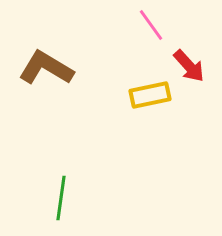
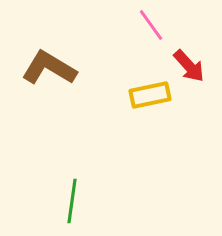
brown L-shape: moved 3 px right
green line: moved 11 px right, 3 px down
